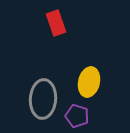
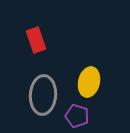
red rectangle: moved 20 px left, 17 px down
gray ellipse: moved 4 px up
